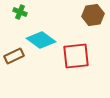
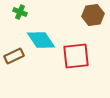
cyan diamond: rotated 20 degrees clockwise
